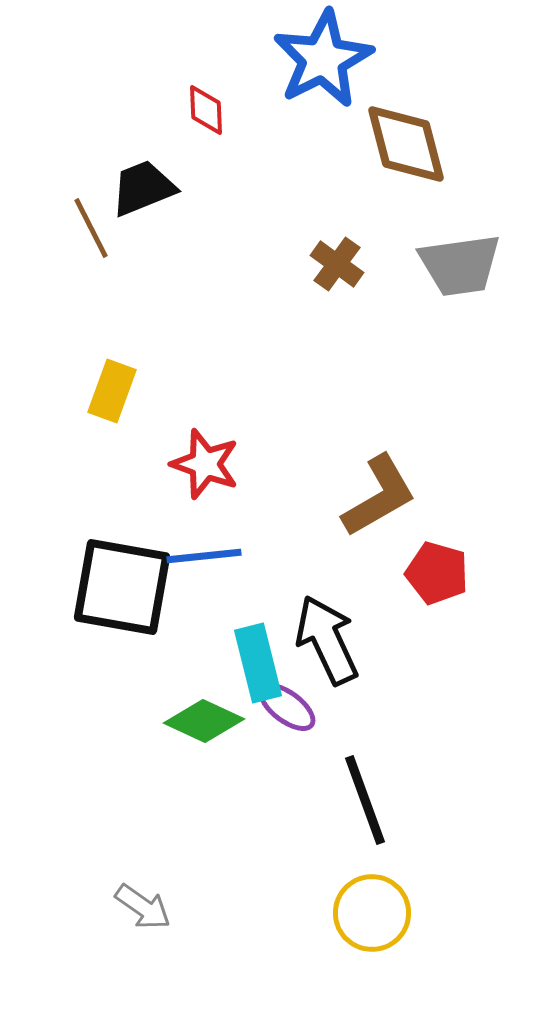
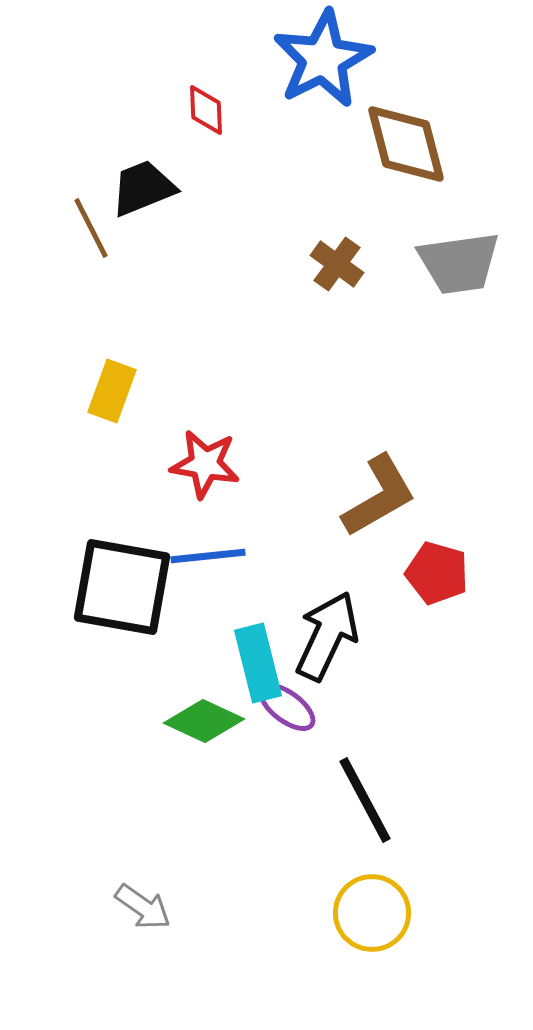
gray trapezoid: moved 1 px left, 2 px up
red star: rotated 10 degrees counterclockwise
blue line: moved 4 px right
black arrow: moved 4 px up; rotated 50 degrees clockwise
black line: rotated 8 degrees counterclockwise
